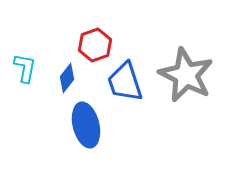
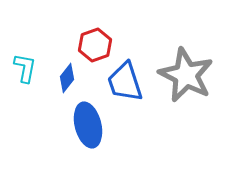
blue ellipse: moved 2 px right
